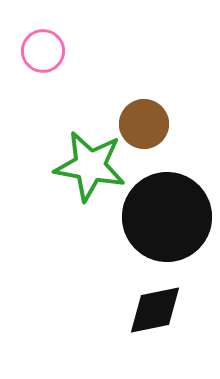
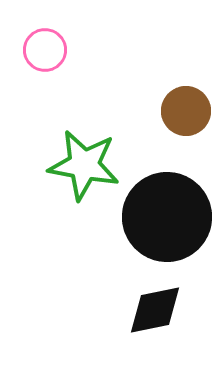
pink circle: moved 2 px right, 1 px up
brown circle: moved 42 px right, 13 px up
green star: moved 6 px left, 1 px up
